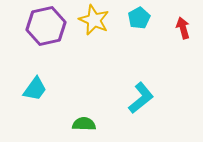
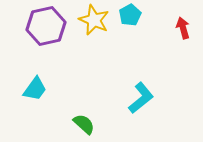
cyan pentagon: moved 9 px left, 3 px up
green semicircle: rotated 40 degrees clockwise
